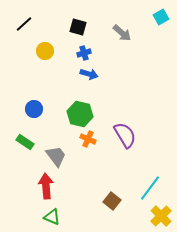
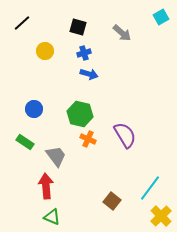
black line: moved 2 px left, 1 px up
